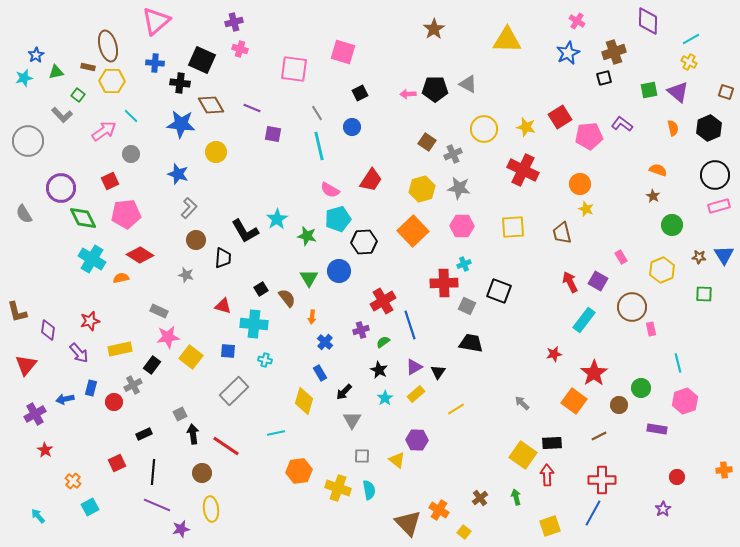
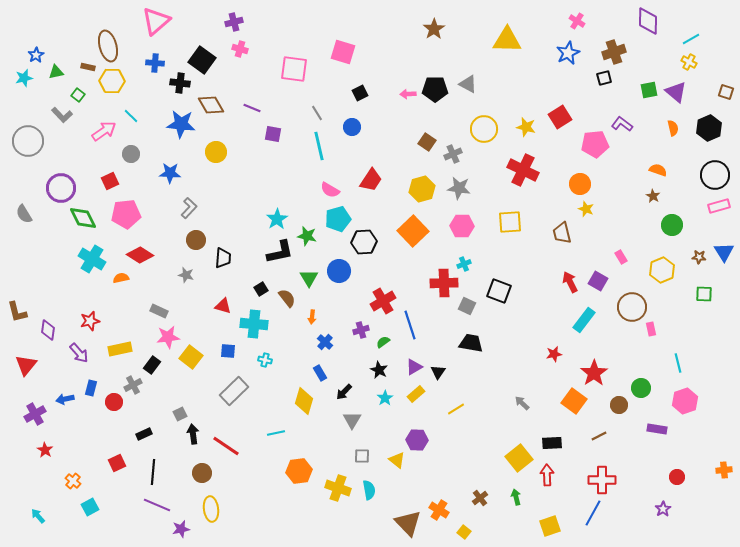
black square at (202, 60): rotated 12 degrees clockwise
purple triangle at (678, 92): moved 2 px left
pink pentagon at (589, 136): moved 6 px right, 8 px down
blue star at (178, 174): moved 8 px left, 1 px up; rotated 15 degrees counterclockwise
yellow square at (513, 227): moved 3 px left, 5 px up
black L-shape at (245, 231): moved 35 px right, 21 px down; rotated 72 degrees counterclockwise
blue triangle at (724, 255): moved 3 px up
yellow square at (523, 455): moved 4 px left, 3 px down; rotated 16 degrees clockwise
